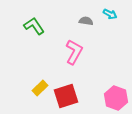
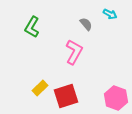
gray semicircle: moved 3 px down; rotated 40 degrees clockwise
green L-shape: moved 2 px left, 1 px down; rotated 115 degrees counterclockwise
